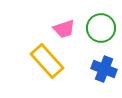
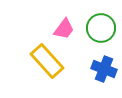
pink trapezoid: rotated 35 degrees counterclockwise
